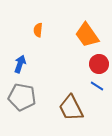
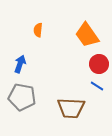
brown trapezoid: rotated 60 degrees counterclockwise
